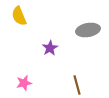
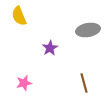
brown line: moved 7 px right, 2 px up
